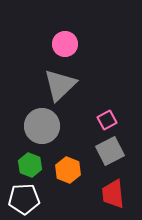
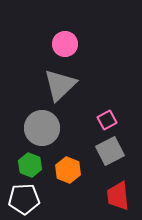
gray circle: moved 2 px down
red trapezoid: moved 5 px right, 2 px down
